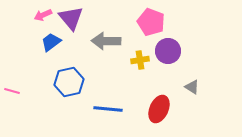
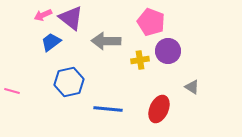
purple triangle: rotated 12 degrees counterclockwise
